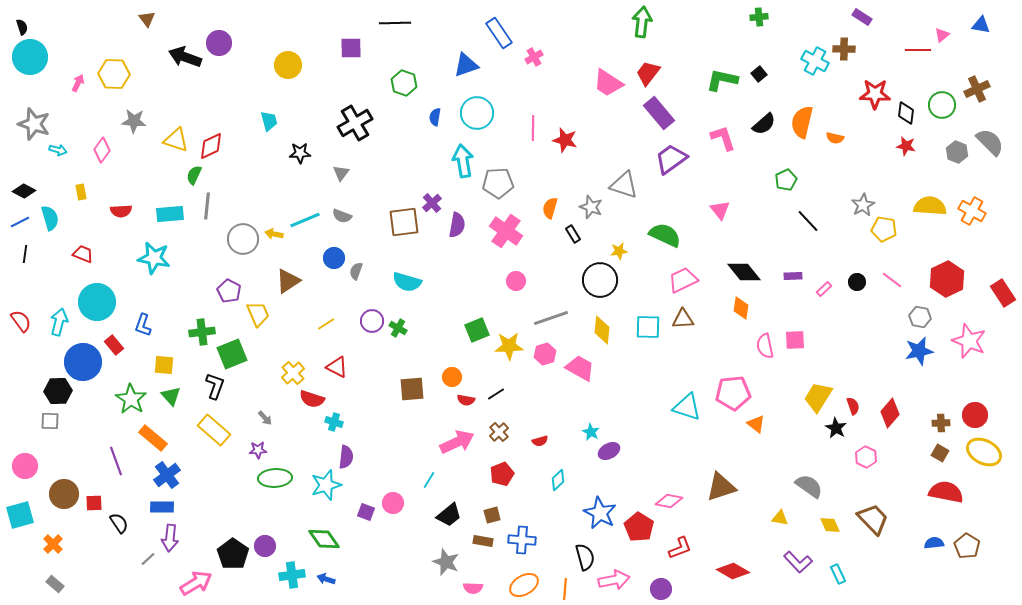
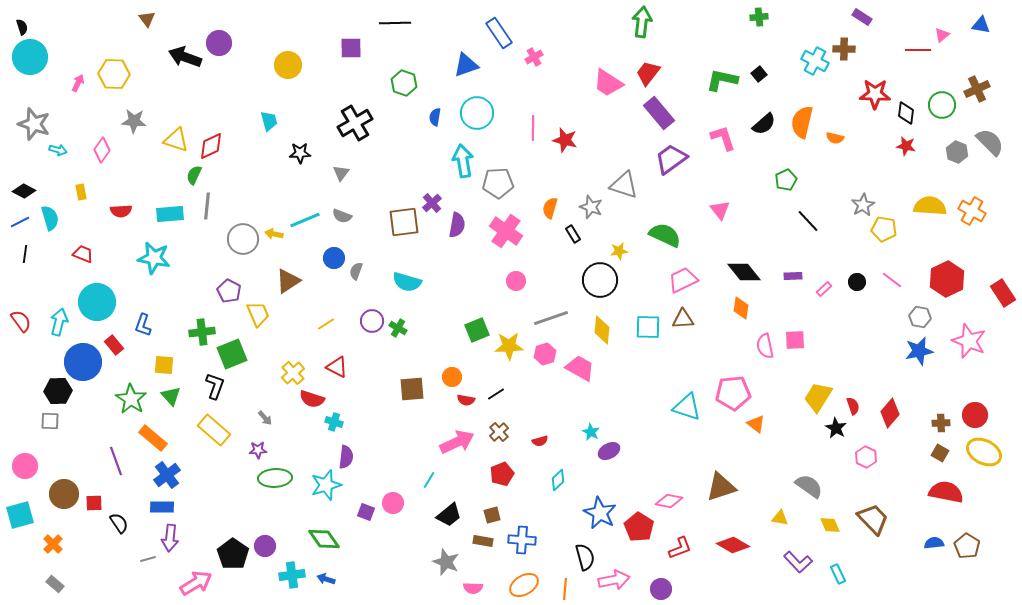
gray line at (148, 559): rotated 28 degrees clockwise
red diamond at (733, 571): moved 26 px up
